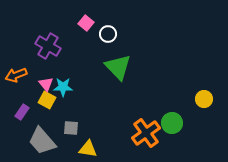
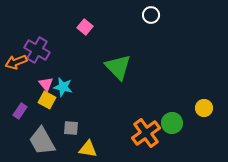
pink square: moved 1 px left, 4 px down
white circle: moved 43 px right, 19 px up
purple cross: moved 11 px left, 4 px down
orange arrow: moved 13 px up
cyan star: rotated 12 degrees clockwise
yellow circle: moved 9 px down
purple rectangle: moved 2 px left, 1 px up
gray trapezoid: rotated 12 degrees clockwise
